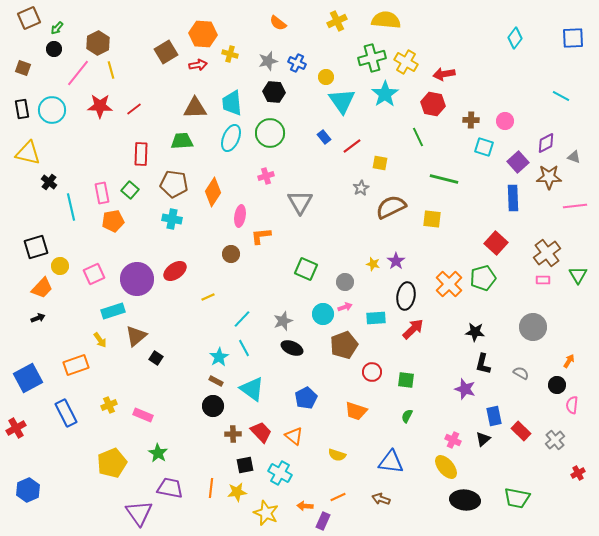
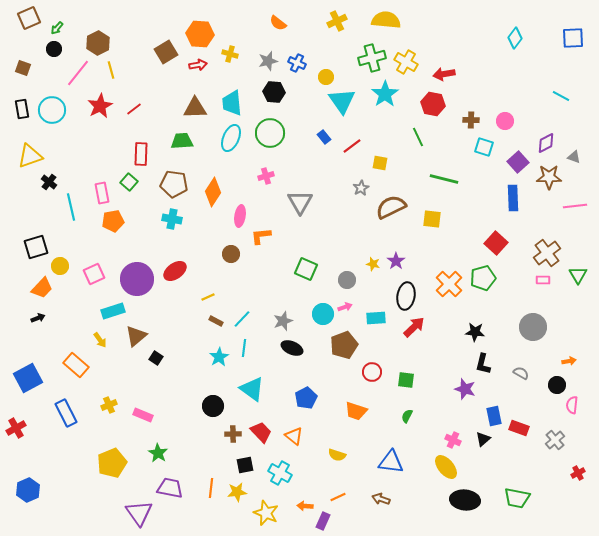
orange hexagon at (203, 34): moved 3 px left
red star at (100, 106): rotated 30 degrees counterclockwise
yellow triangle at (28, 153): moved 2 px right, 3 px down; rotated 32 degrees counterclockwise
green square at (130, 190): moved 1 px left, 8 px up
gray circle at (345, 282): moved 2 px right, 2 px up
red arrow at (413, 329): moved 1 px right, 2 px up
cyan line at (244, 348): rotated 36 degrees clockwise
orange arrow at (569, 361): rotated 48 degrees clockwise
orange rectangle at (76, 365): rotated 60 degrees clockwise
brown rectangle at (216, 381): moved 60 px up
red rectangle at (521, 431): moved 2 px left, 3 px up; rotated 24 degrees counterclockwise
